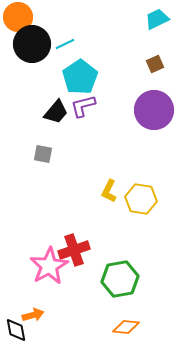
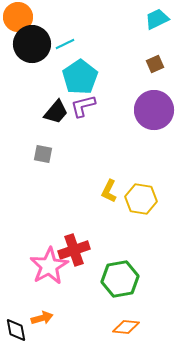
orange arrow: moved 9 px right, 3 px down
